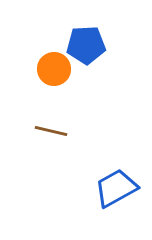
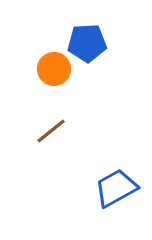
blue pentagon: moved 1 px right, 2 px up
brown line: rotated 52 degrees counterclockwise
